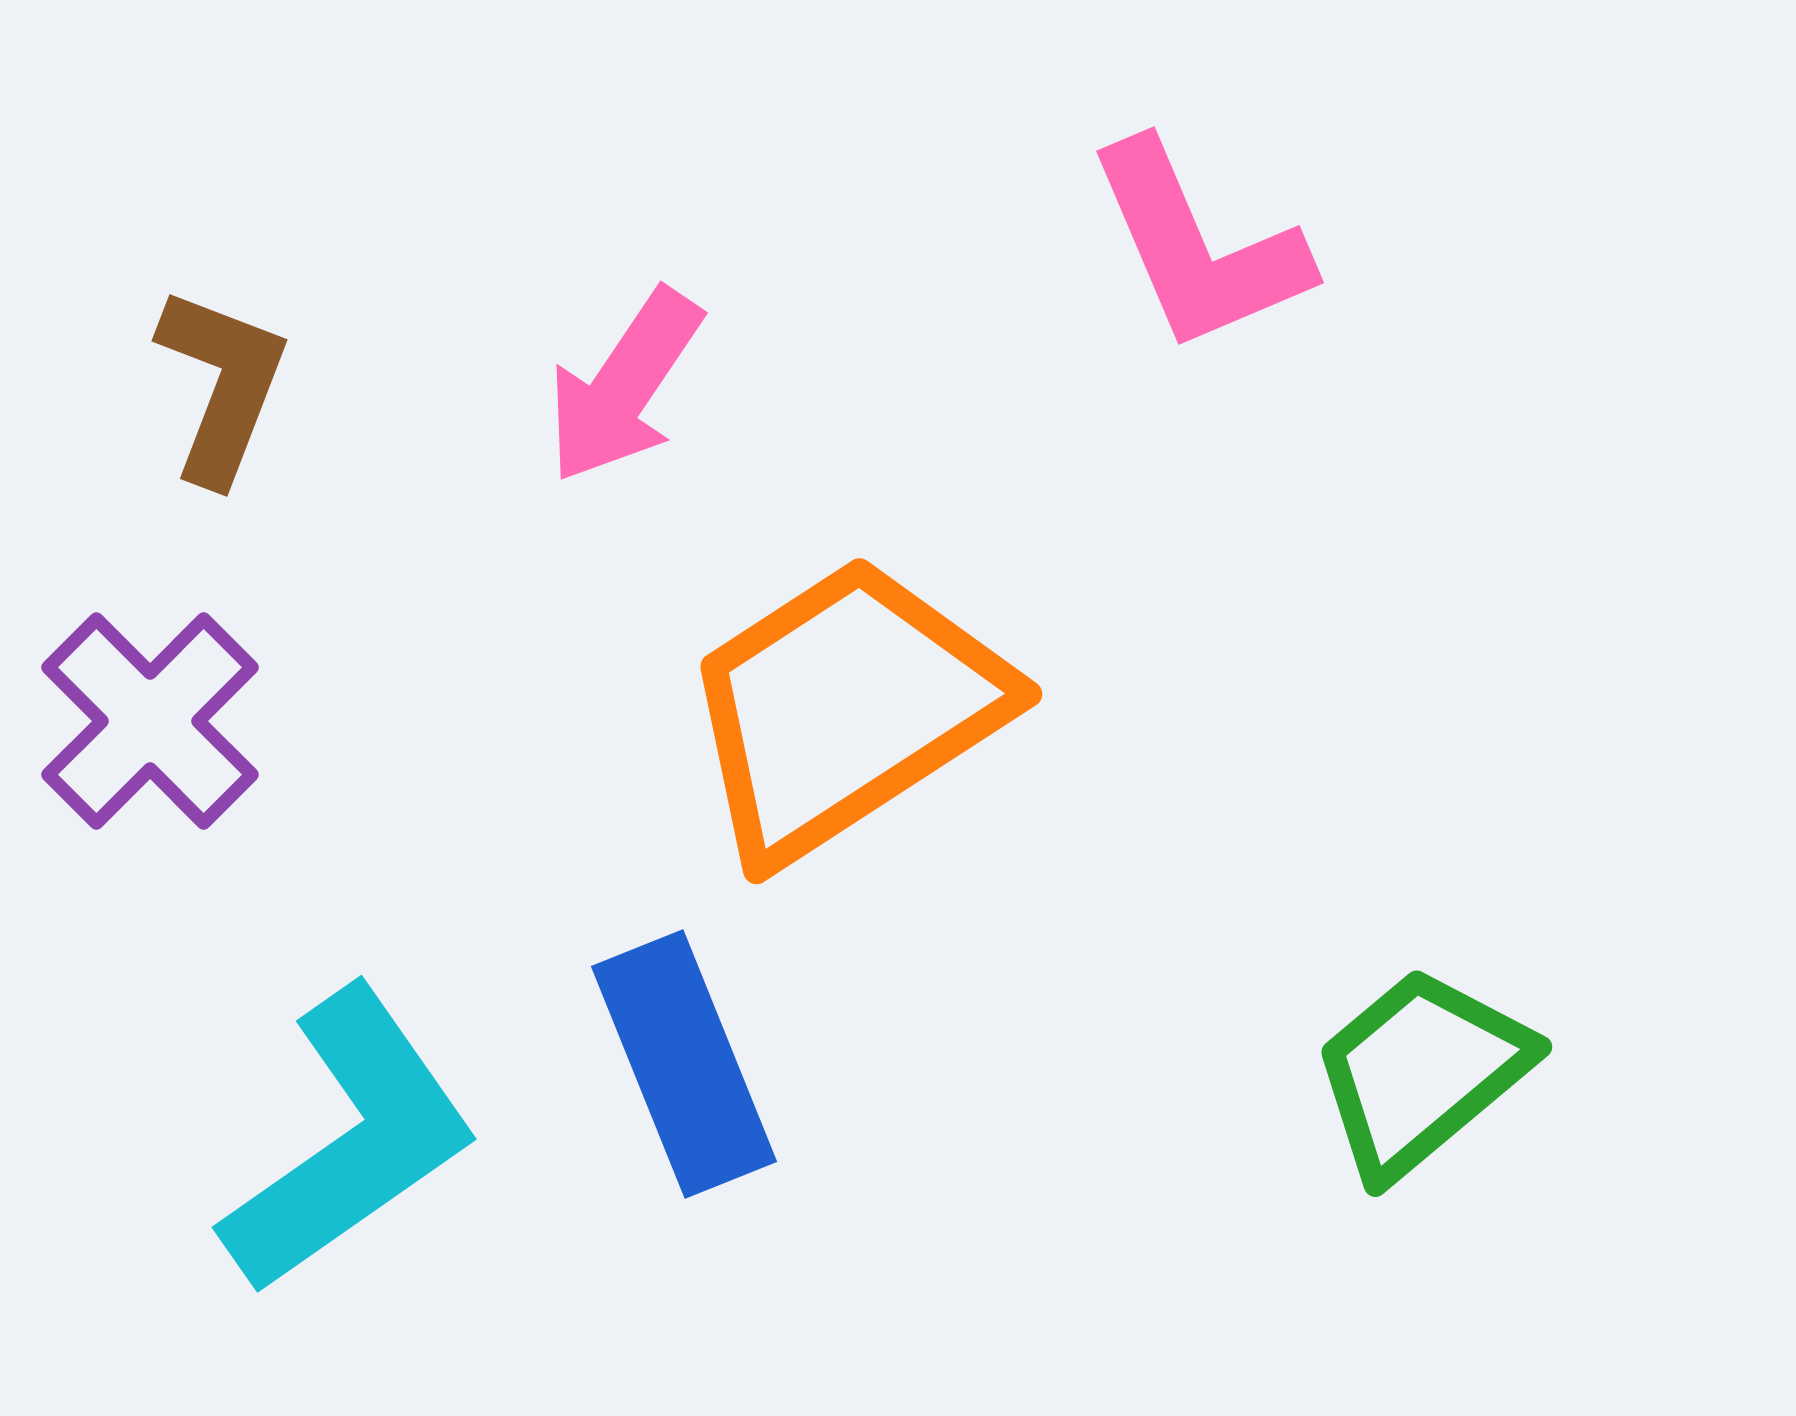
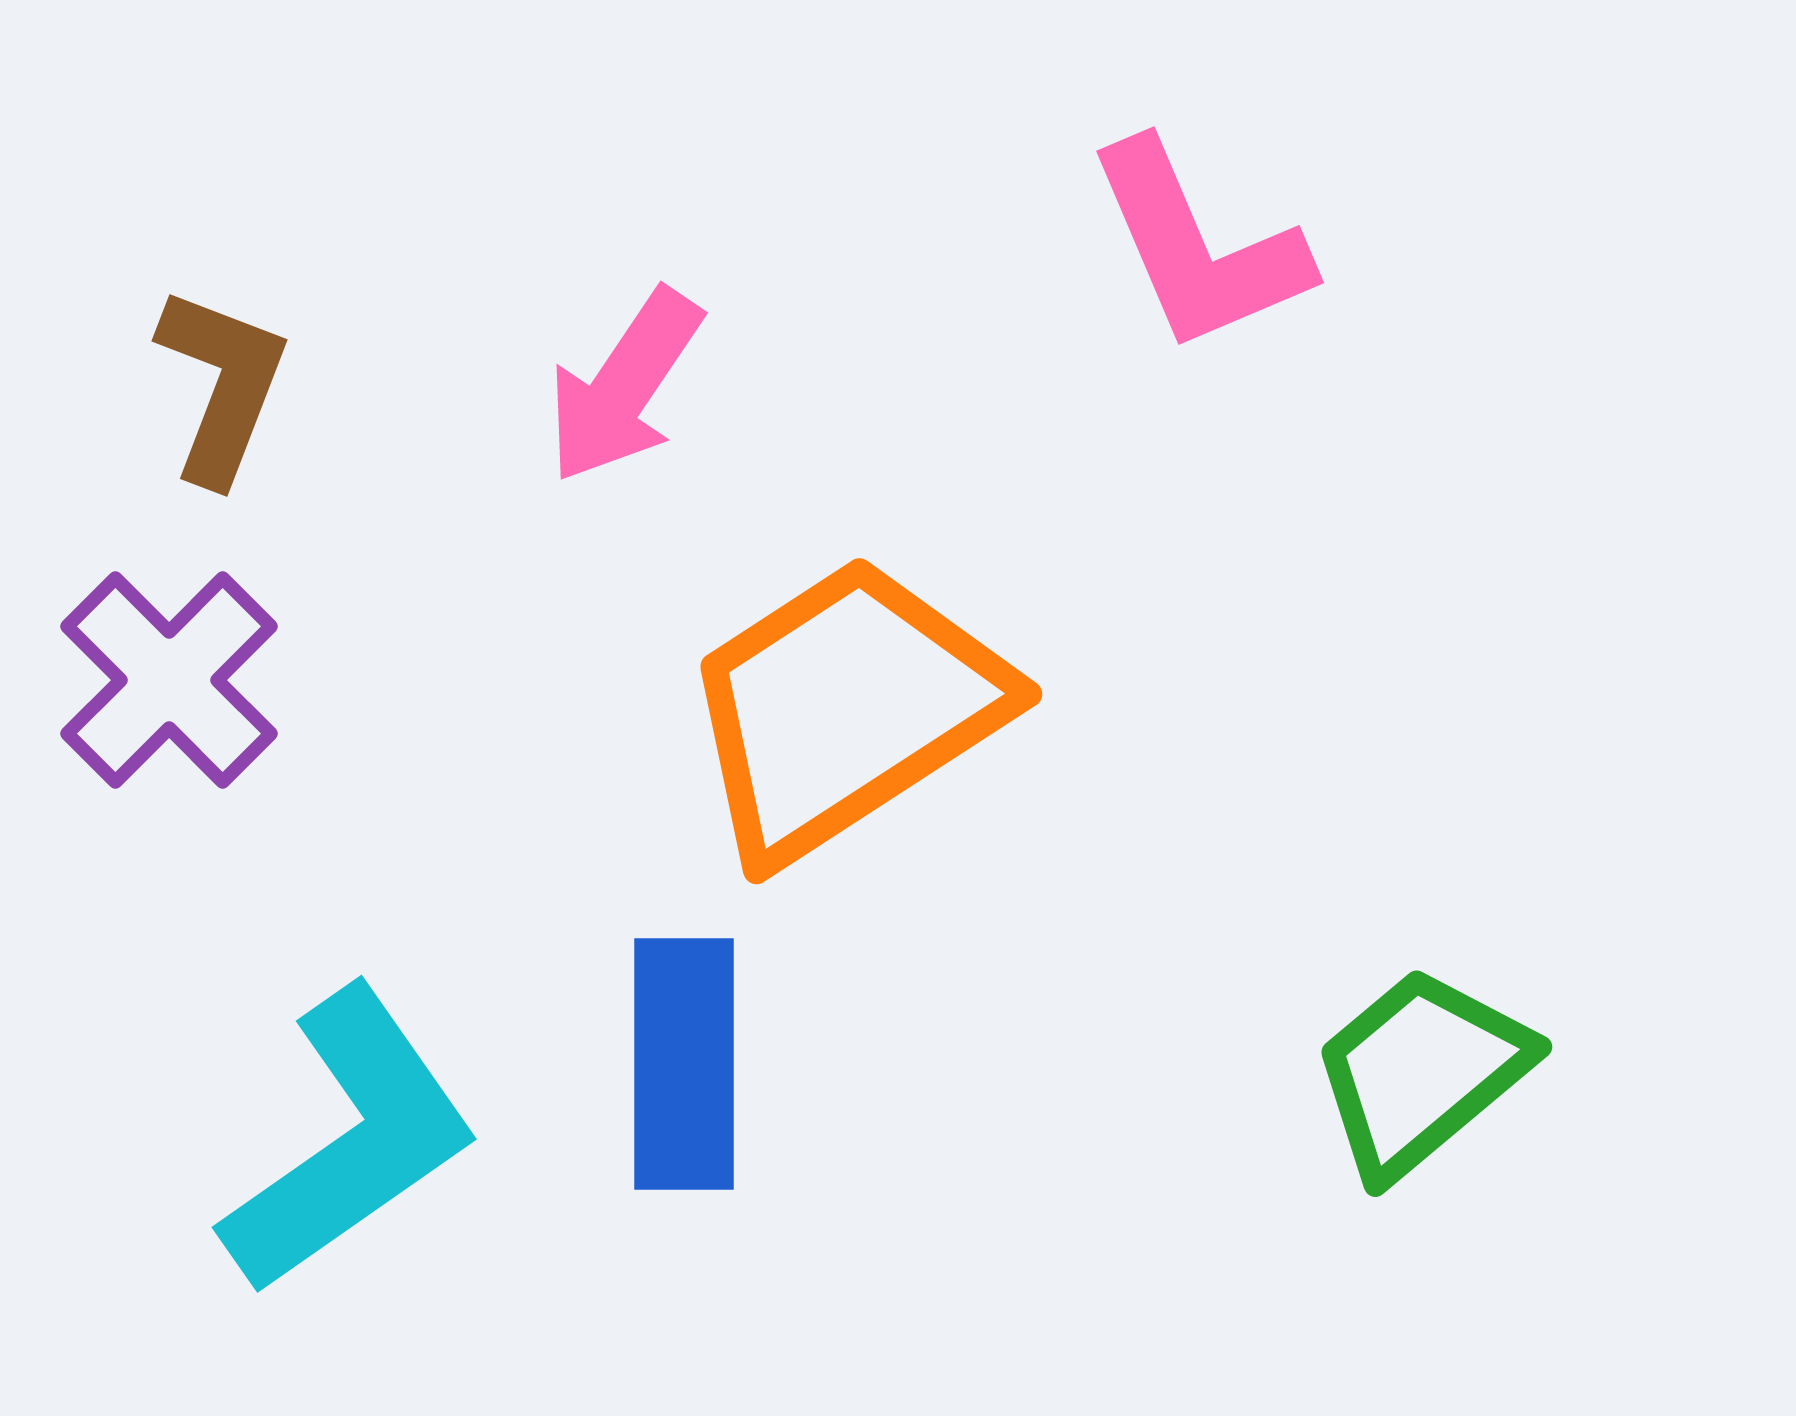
purple cross: moved 19 px right, 41 px up
blue rectangle: rotated 22 degrees clockwise
